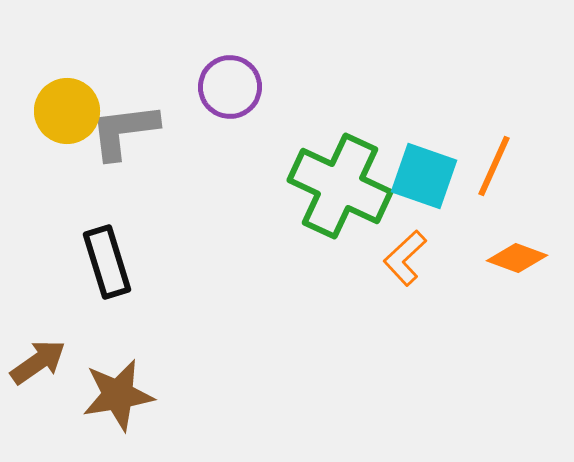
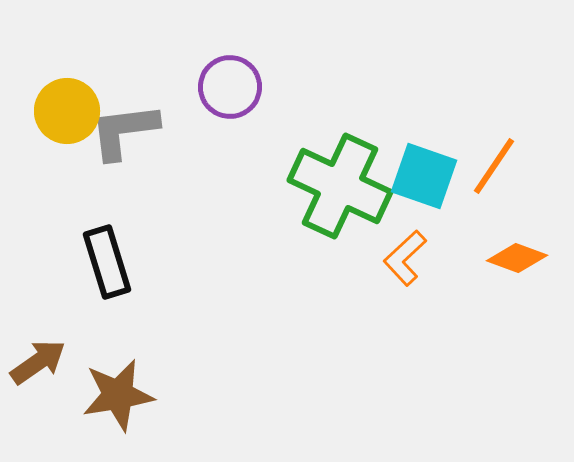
orange line: rotated 10 degrees clockwise
